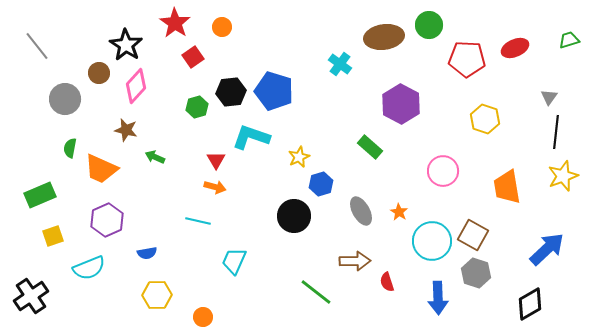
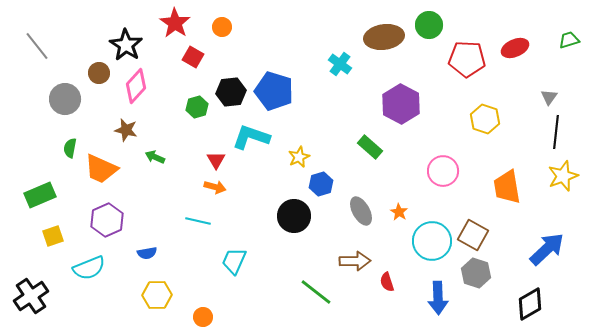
red square at (193, 57): rotated 25 degrees counterclockwise
